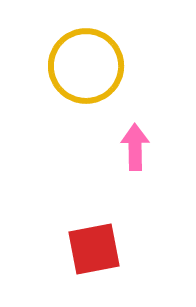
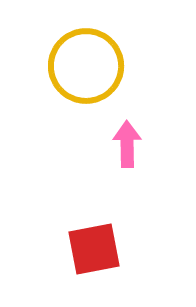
pink arrow: moved 8 px left, 3 px up
